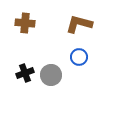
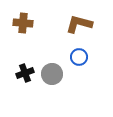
brown cross: moved 2 px left
gray circle: moved 1 px right, 1 px up
